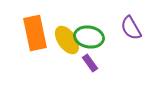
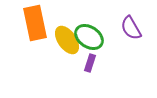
orange rectangle: moved 10 px up
green ellipse: rotated 24 degrees clockwise
purple rectangle: rotated 54 degrees clockwise
